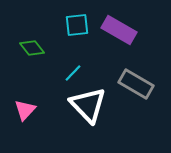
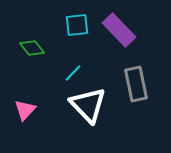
purple rectangle: rotated 16 degrees clockwise
gray rectangle: rotated 48 degrees clockwise
